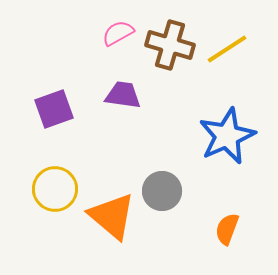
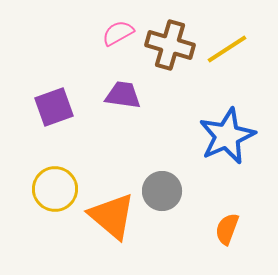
purple square: moved 2 px up
